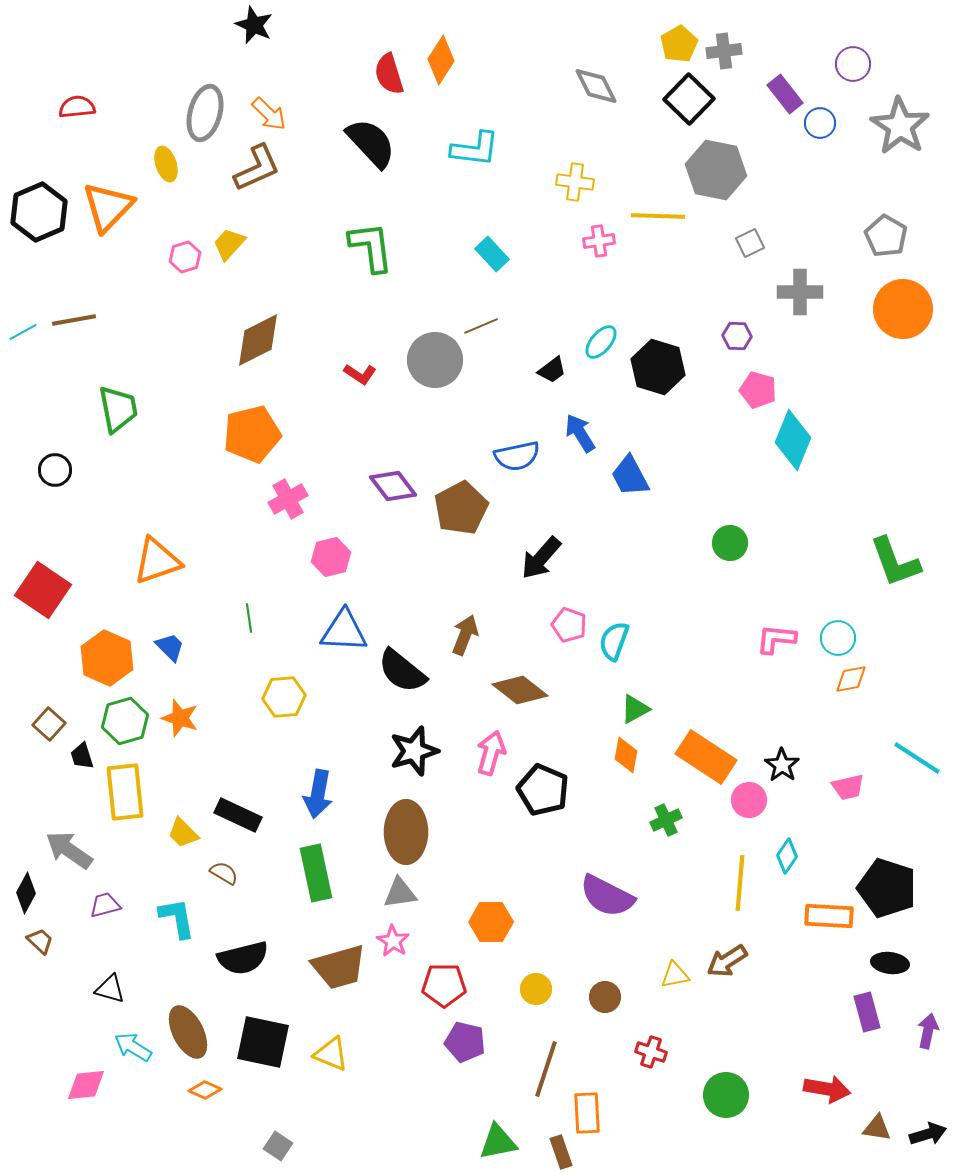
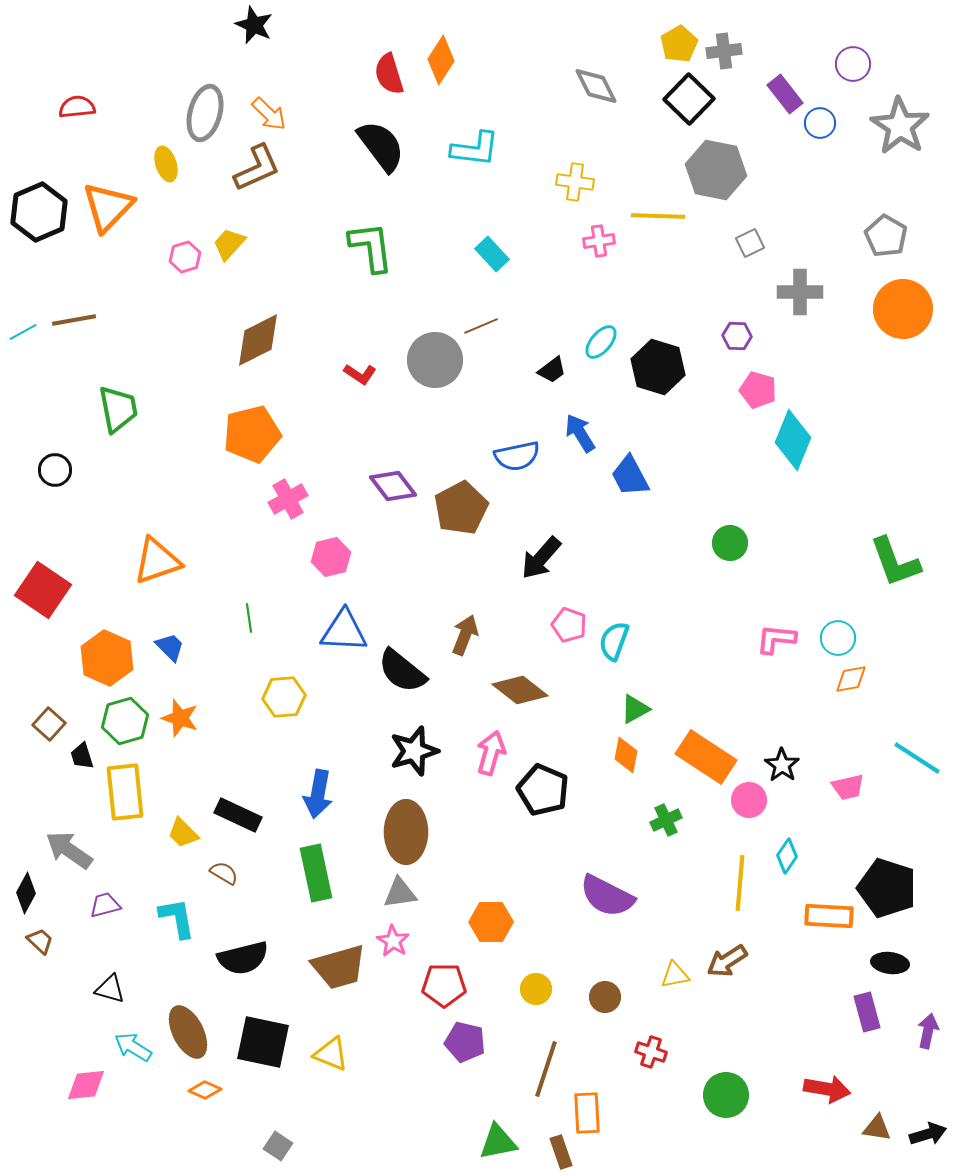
black semicircle at (371, 143): moved 10 px right, 3 px down; rotated 6 degrees clockwise
